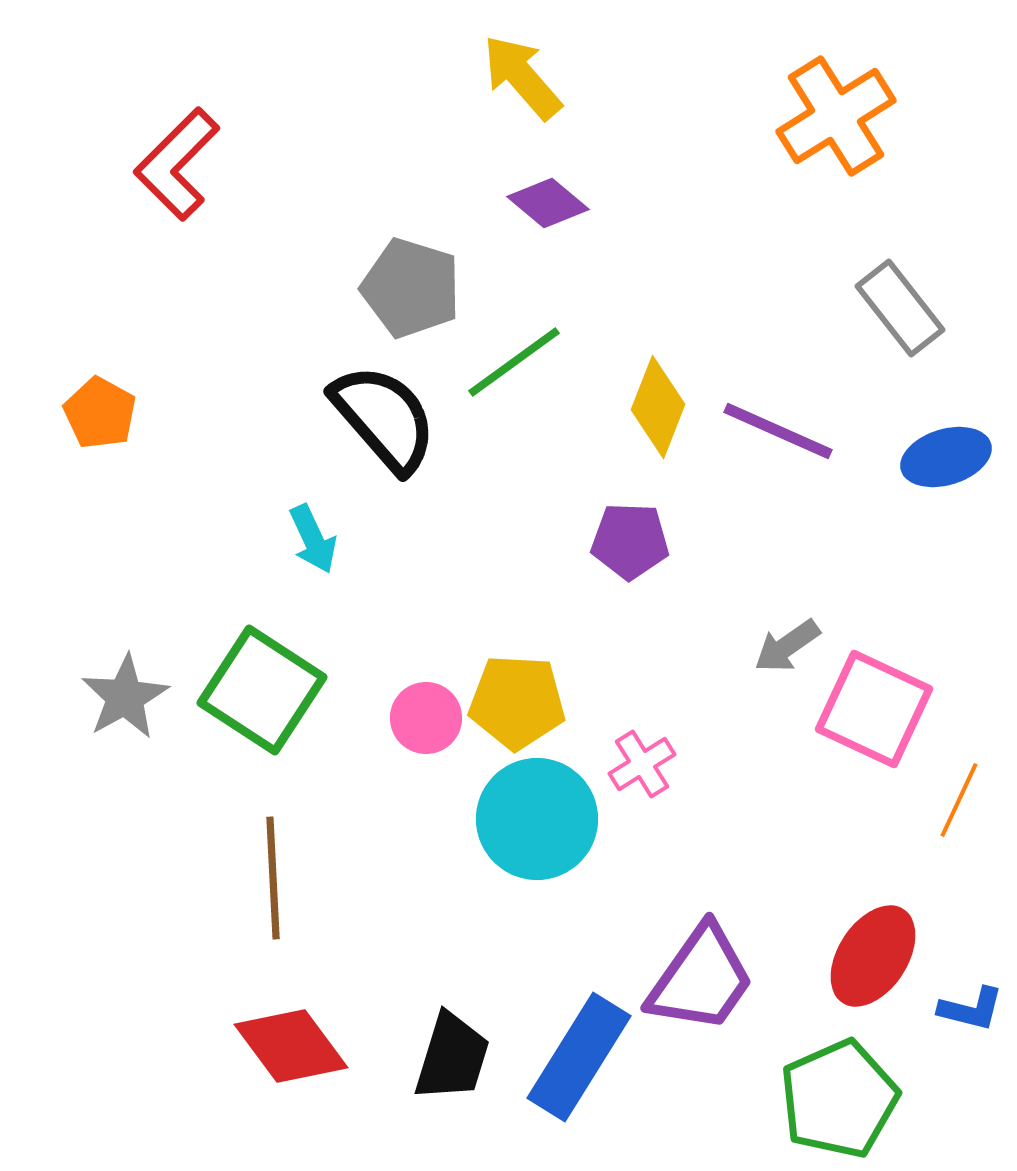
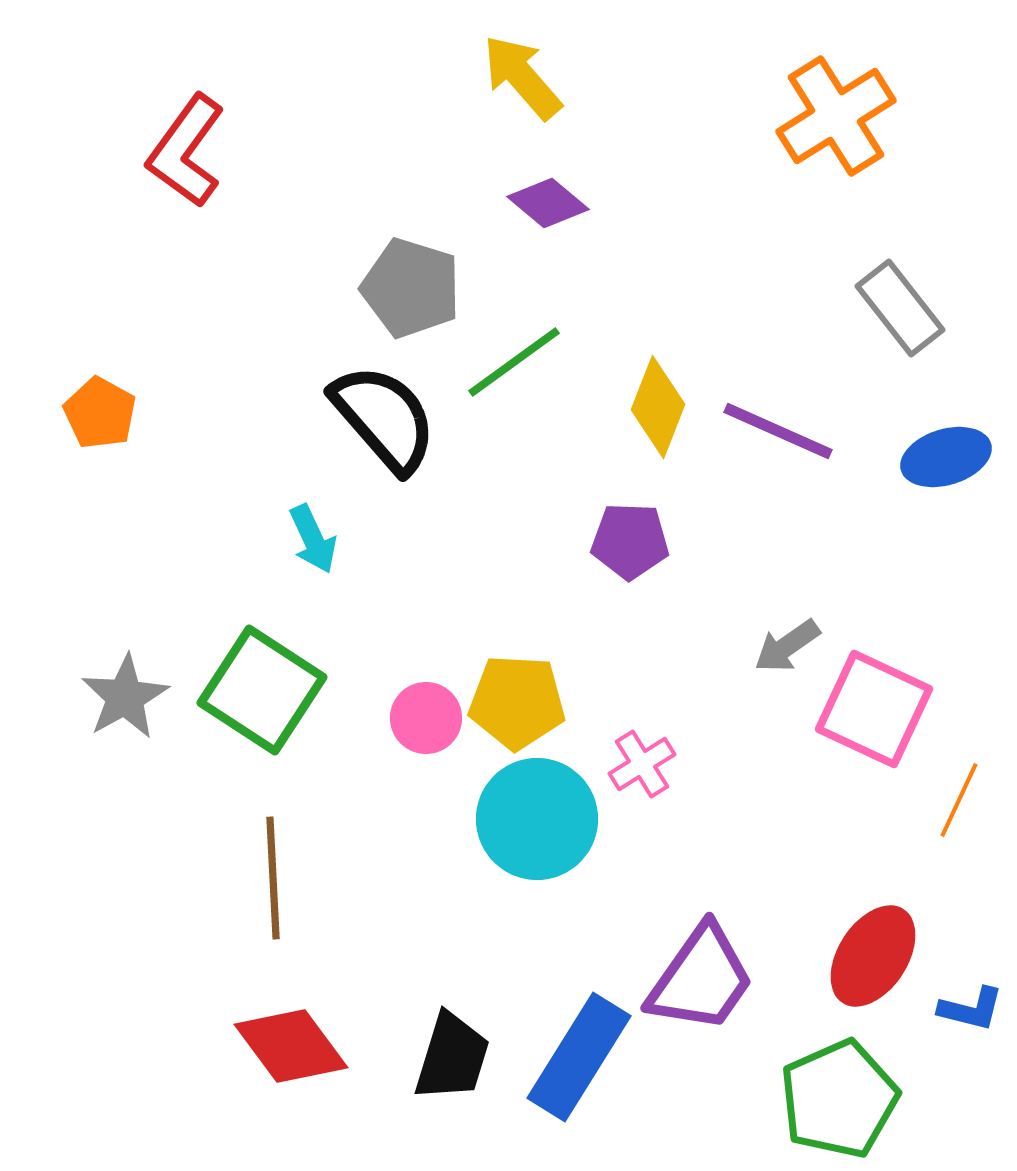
red L-shape: moved 9 px right, 13 px up; rotated 9 degrees counterclockwise
